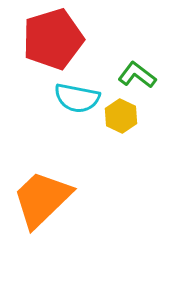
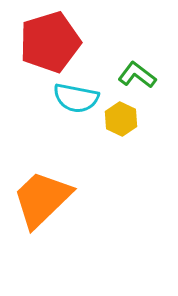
red pentagon: moved 3 px left, 3 px down
cyan semicircle: moved 1 px left
yellow hexagon: moved 3 px down
